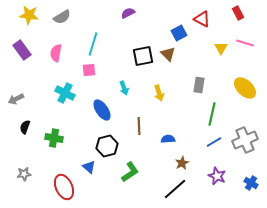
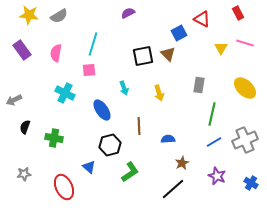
gray semicircle: moved 3 px left, 1 px up
gray arrow: moved 2 px left, 1 px down
black hexagon: moved 3 px right, 1 px up
black line: moved 2 px left
